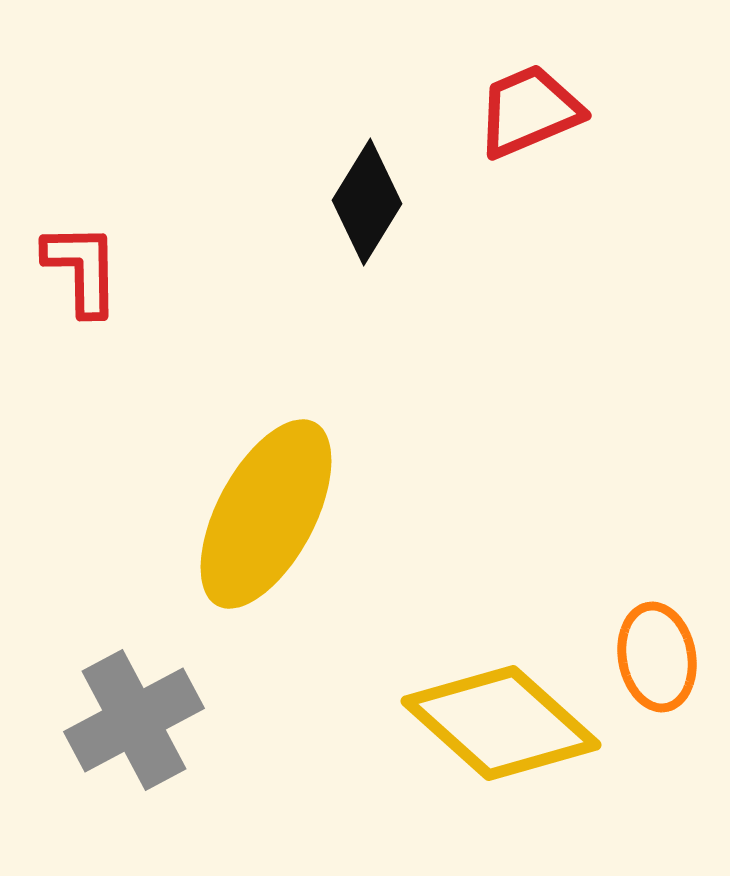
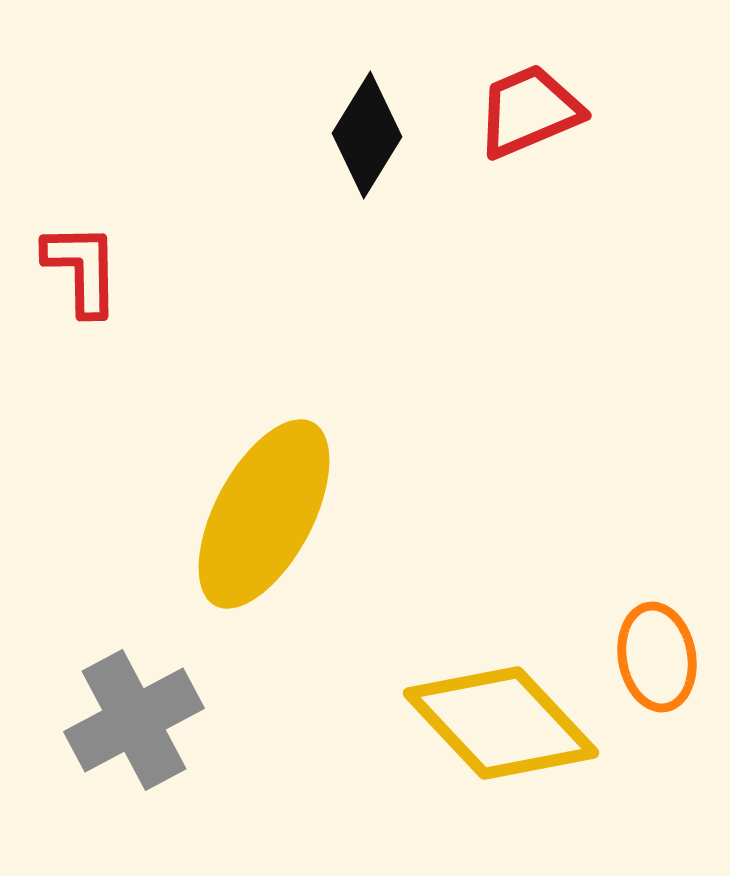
black diamond: moved 67 px up
yellow ellipse: moved 2 px left
yellow diamond: rotated 5 degrees clockwise
